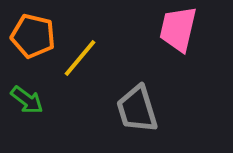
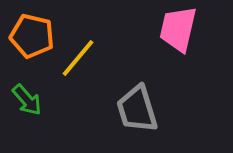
orange pentagon: moved 1 px left
yellow line: moved 2 px left
green arrow: rotated 12 degrees clockwise
